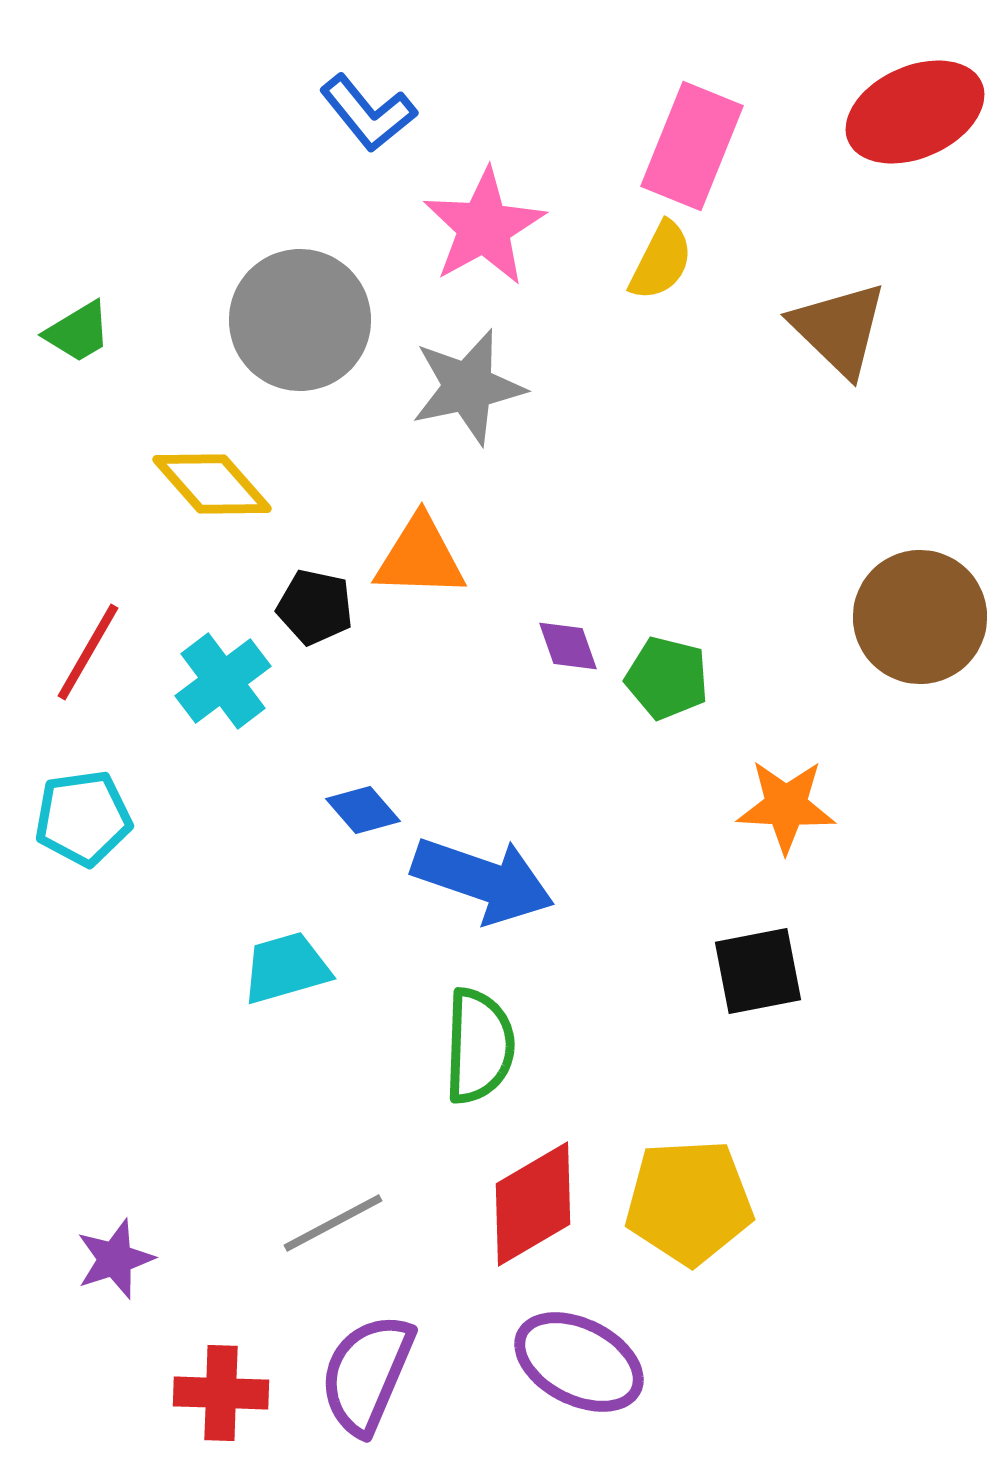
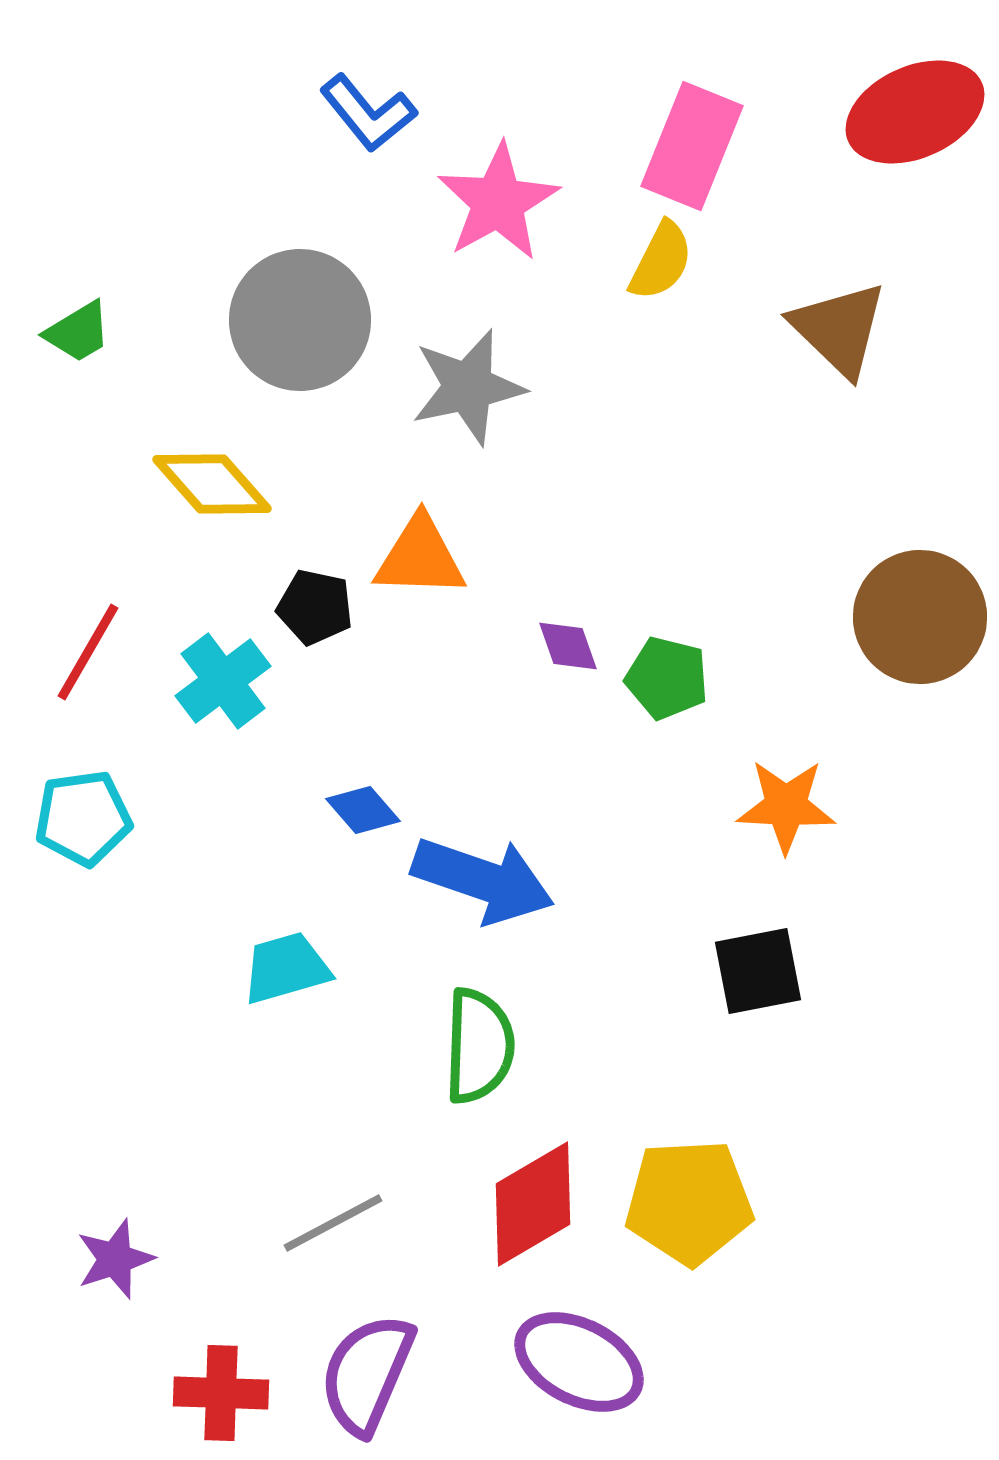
pink star: moved 14 px right, 25 px up
